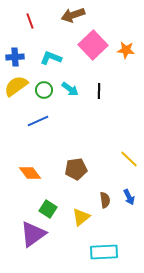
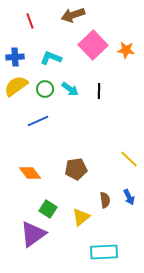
green circle: moved 1 px right, 1 px up
